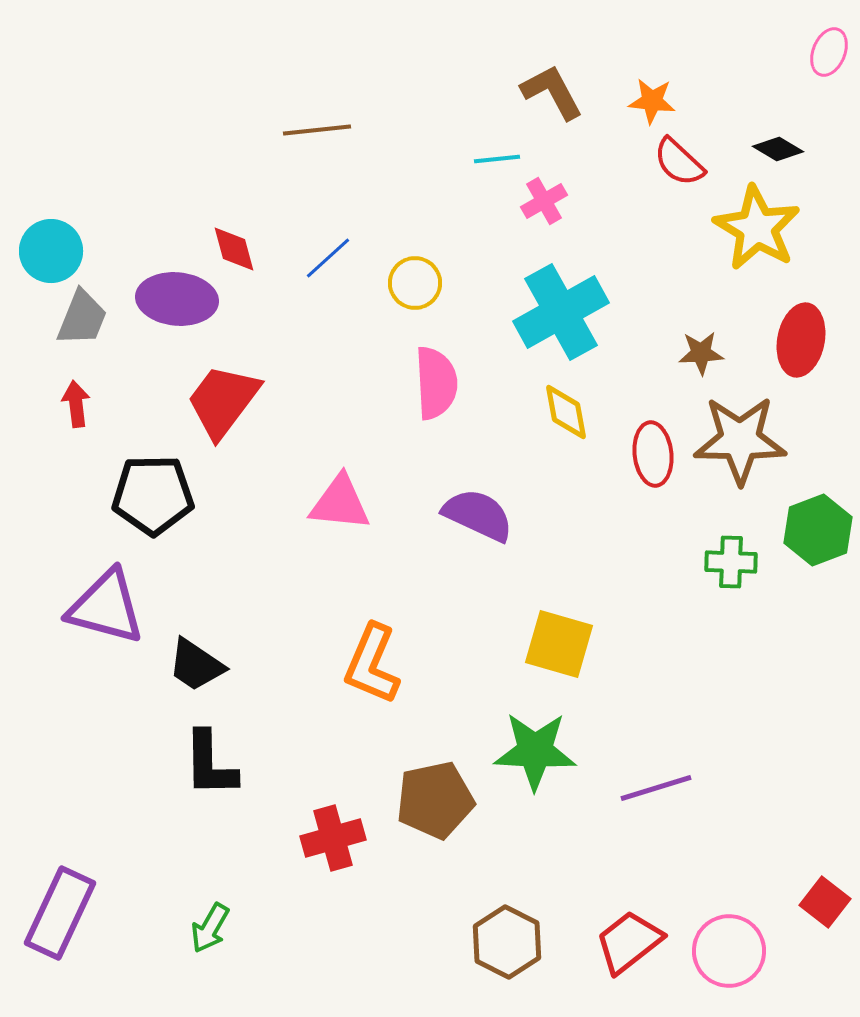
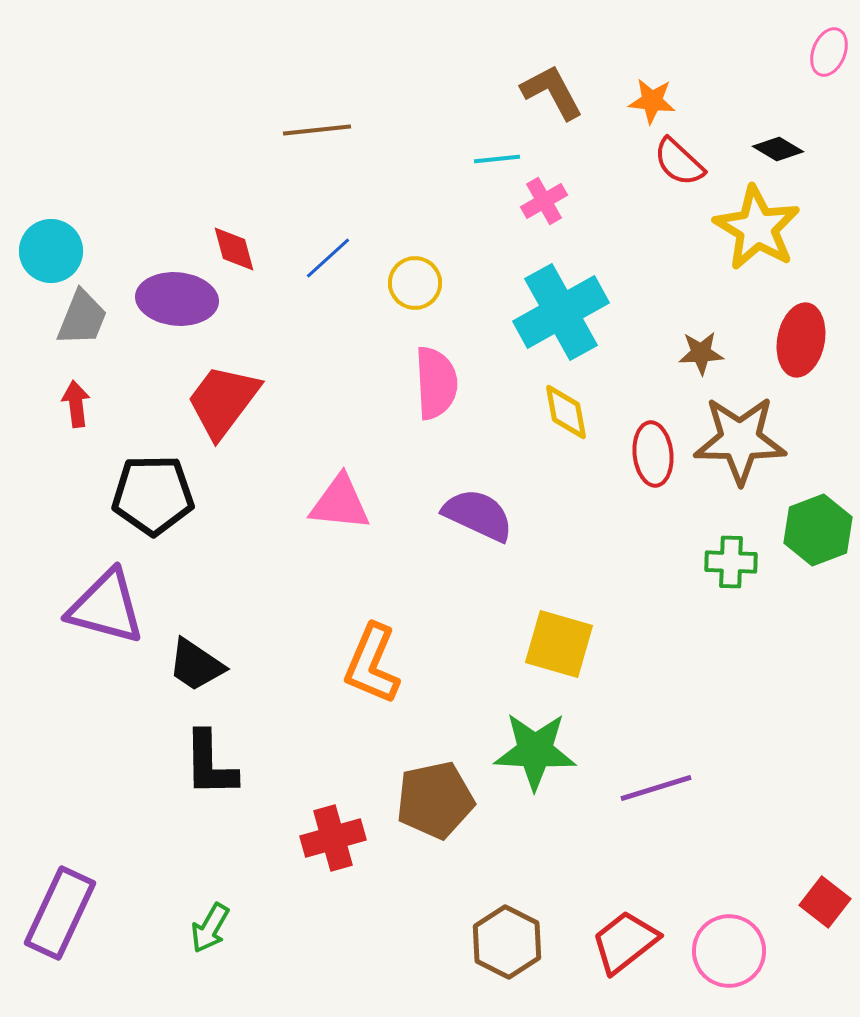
red trapezoid at (629, 942): moved 4 px left
